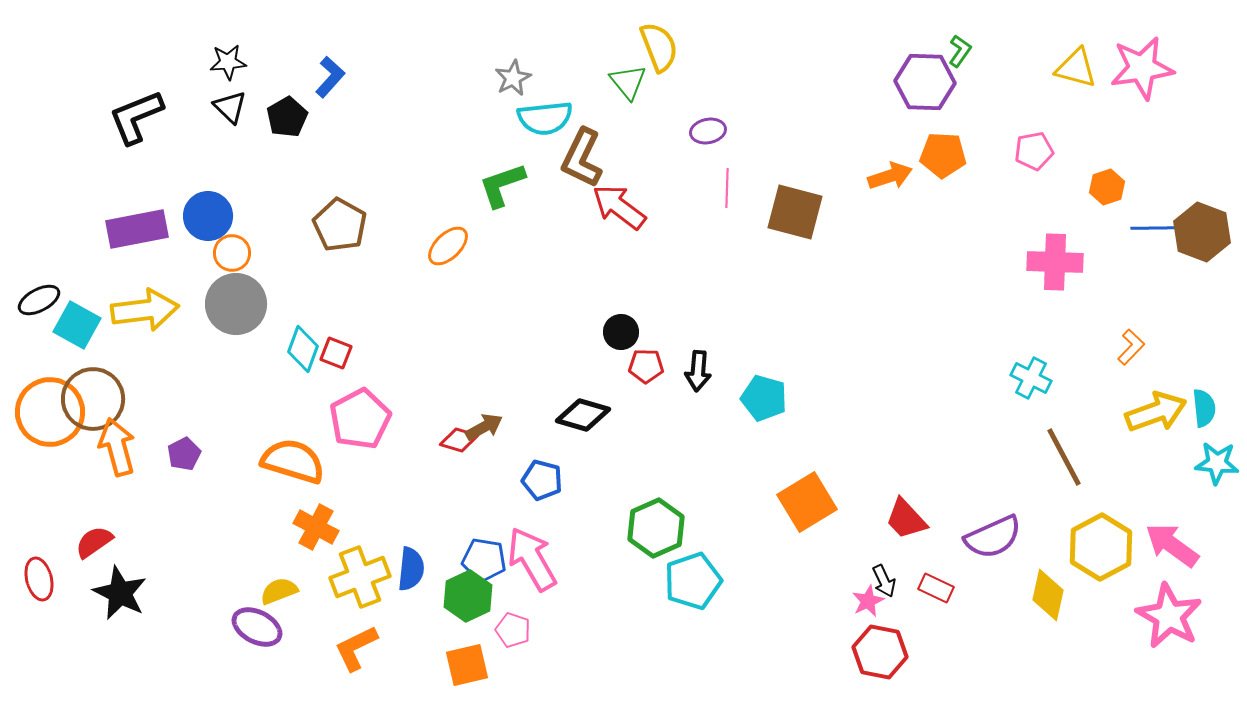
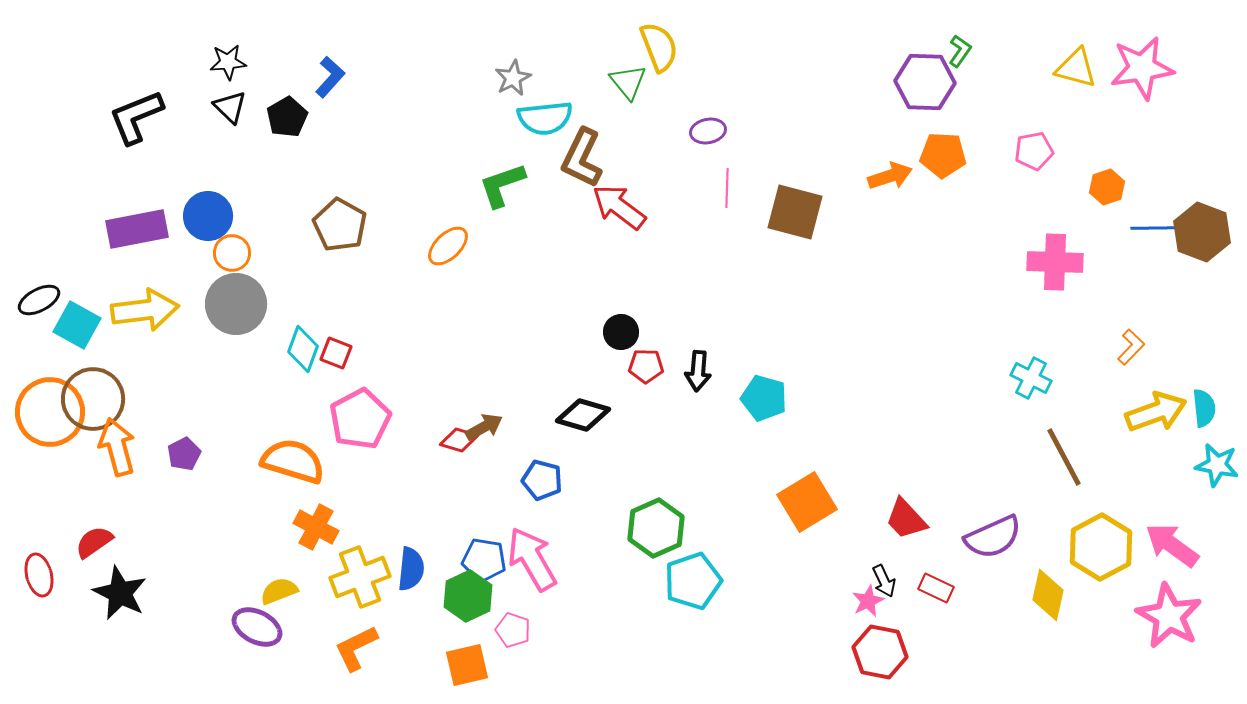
cyan star at (1217, 463): moved 2 px down; rotated 6 degrees clockwise
red ellipse at (39, 579): moved 4 px up
